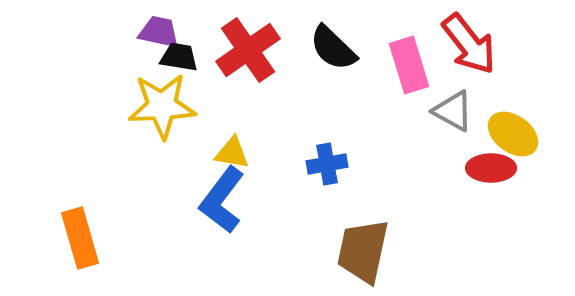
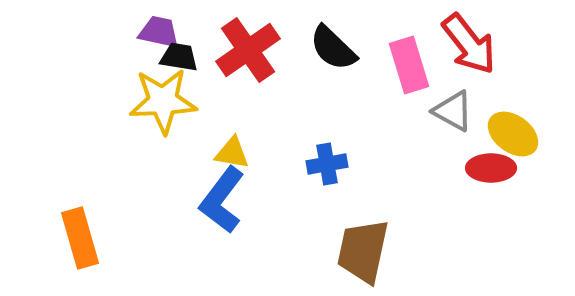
yellow star: moved 1 px right, 5 px up
